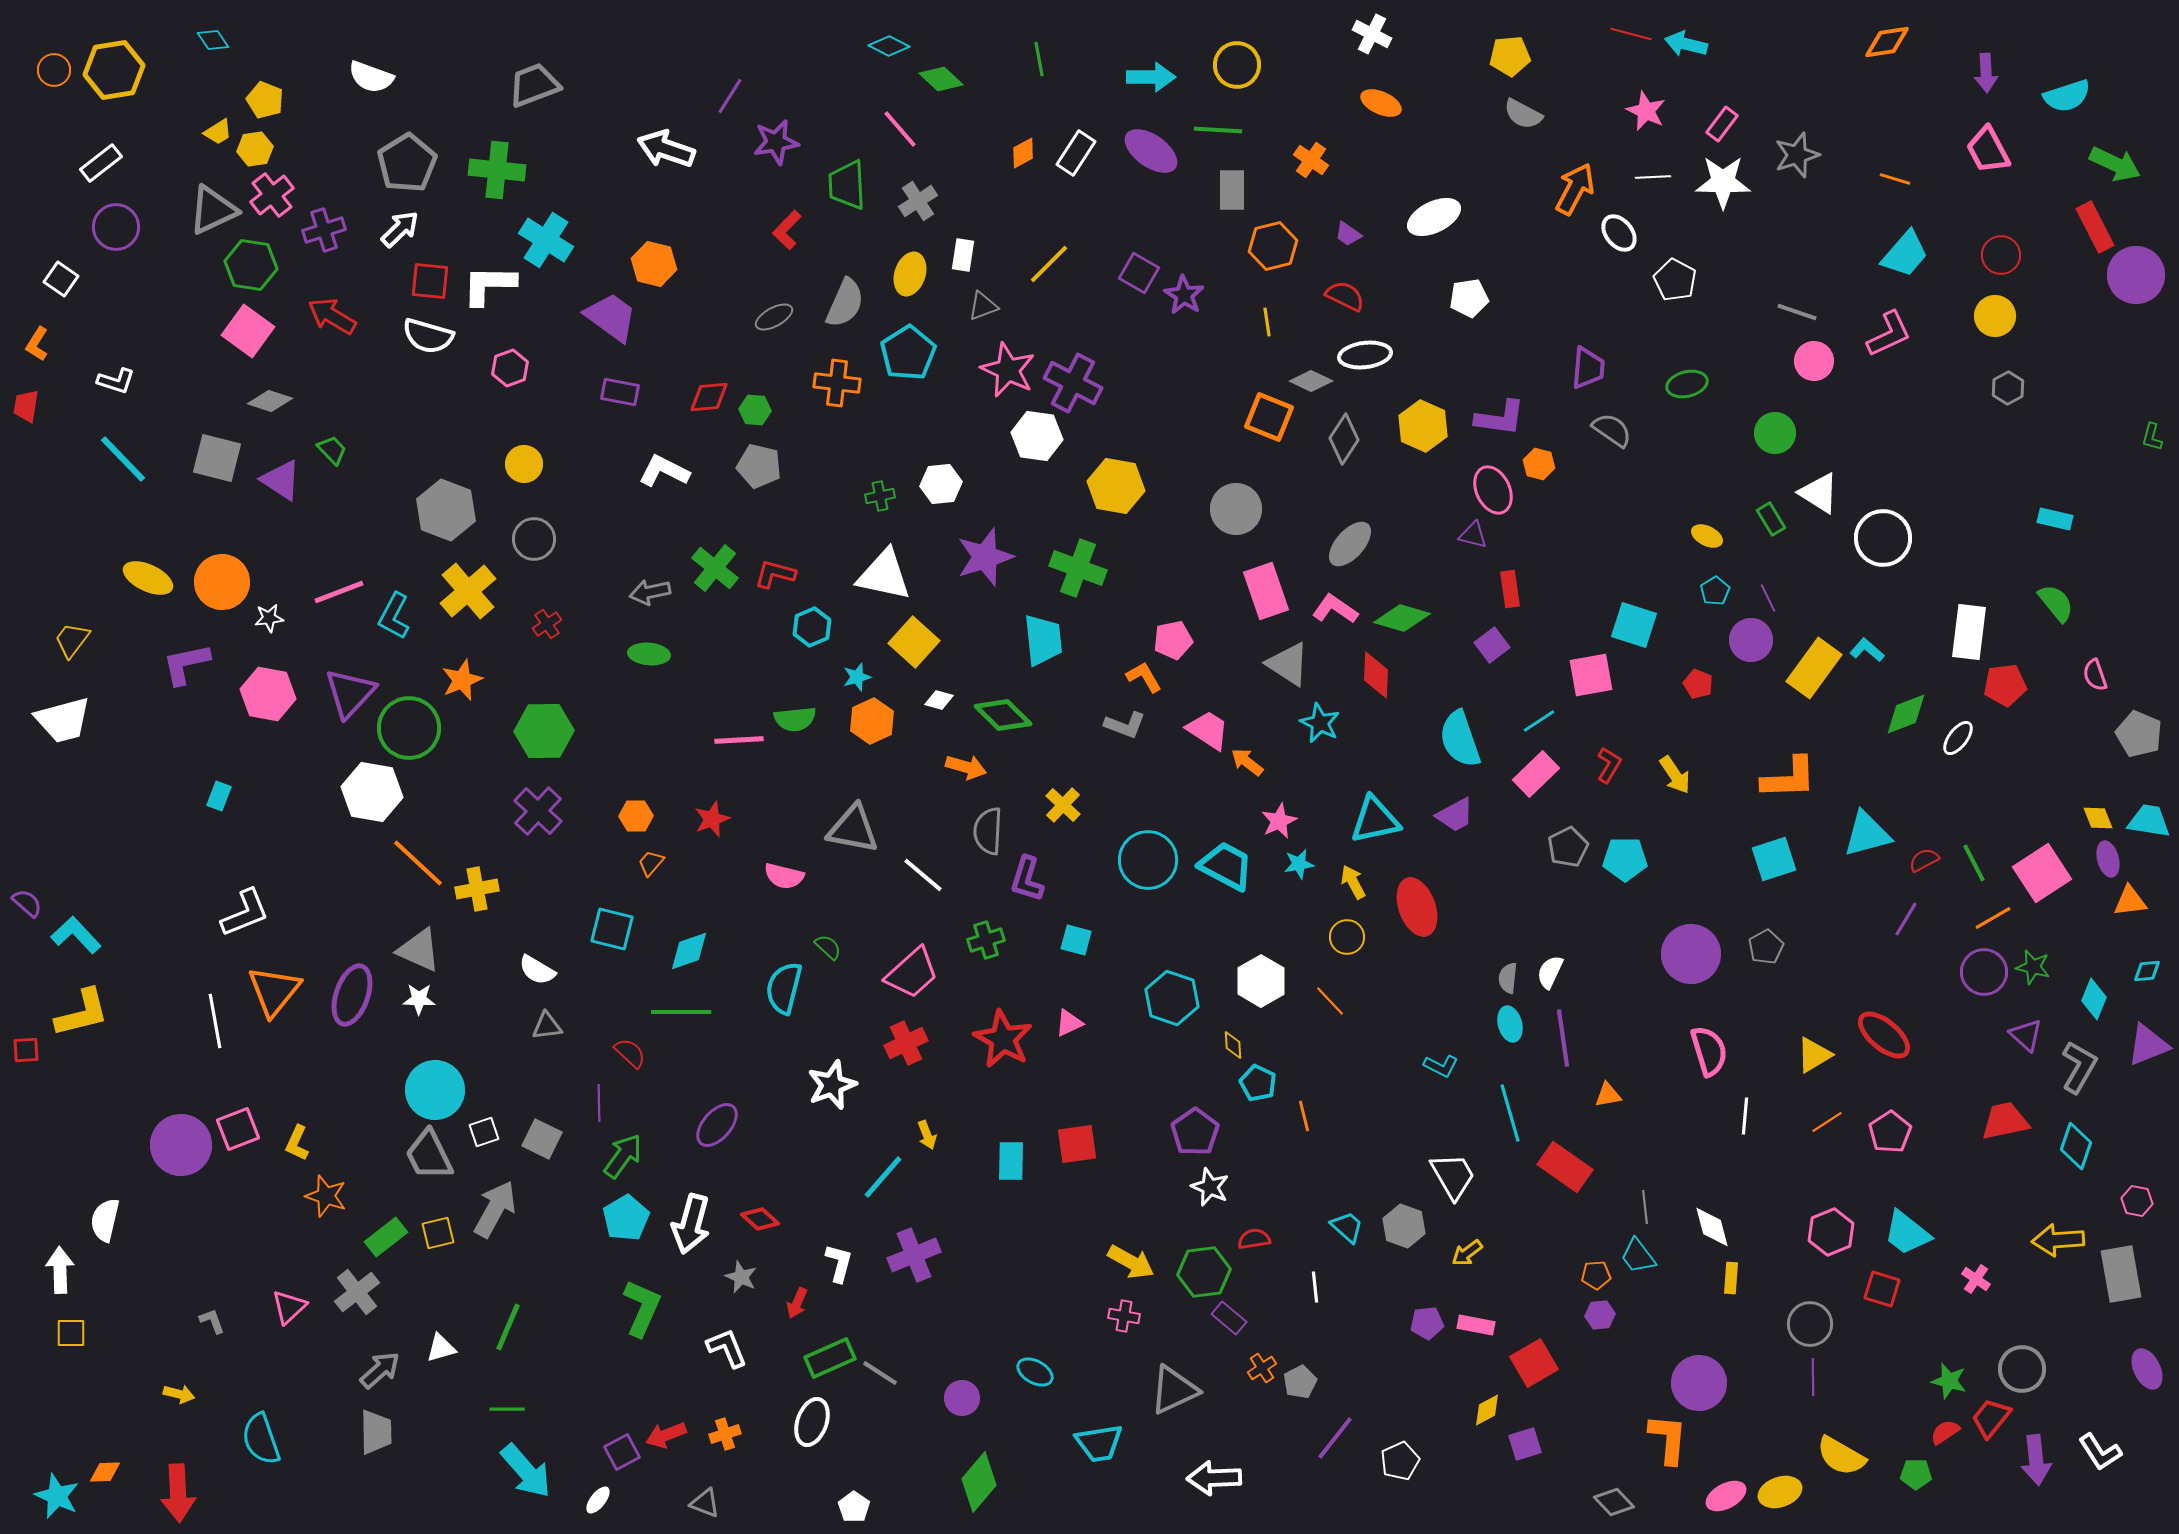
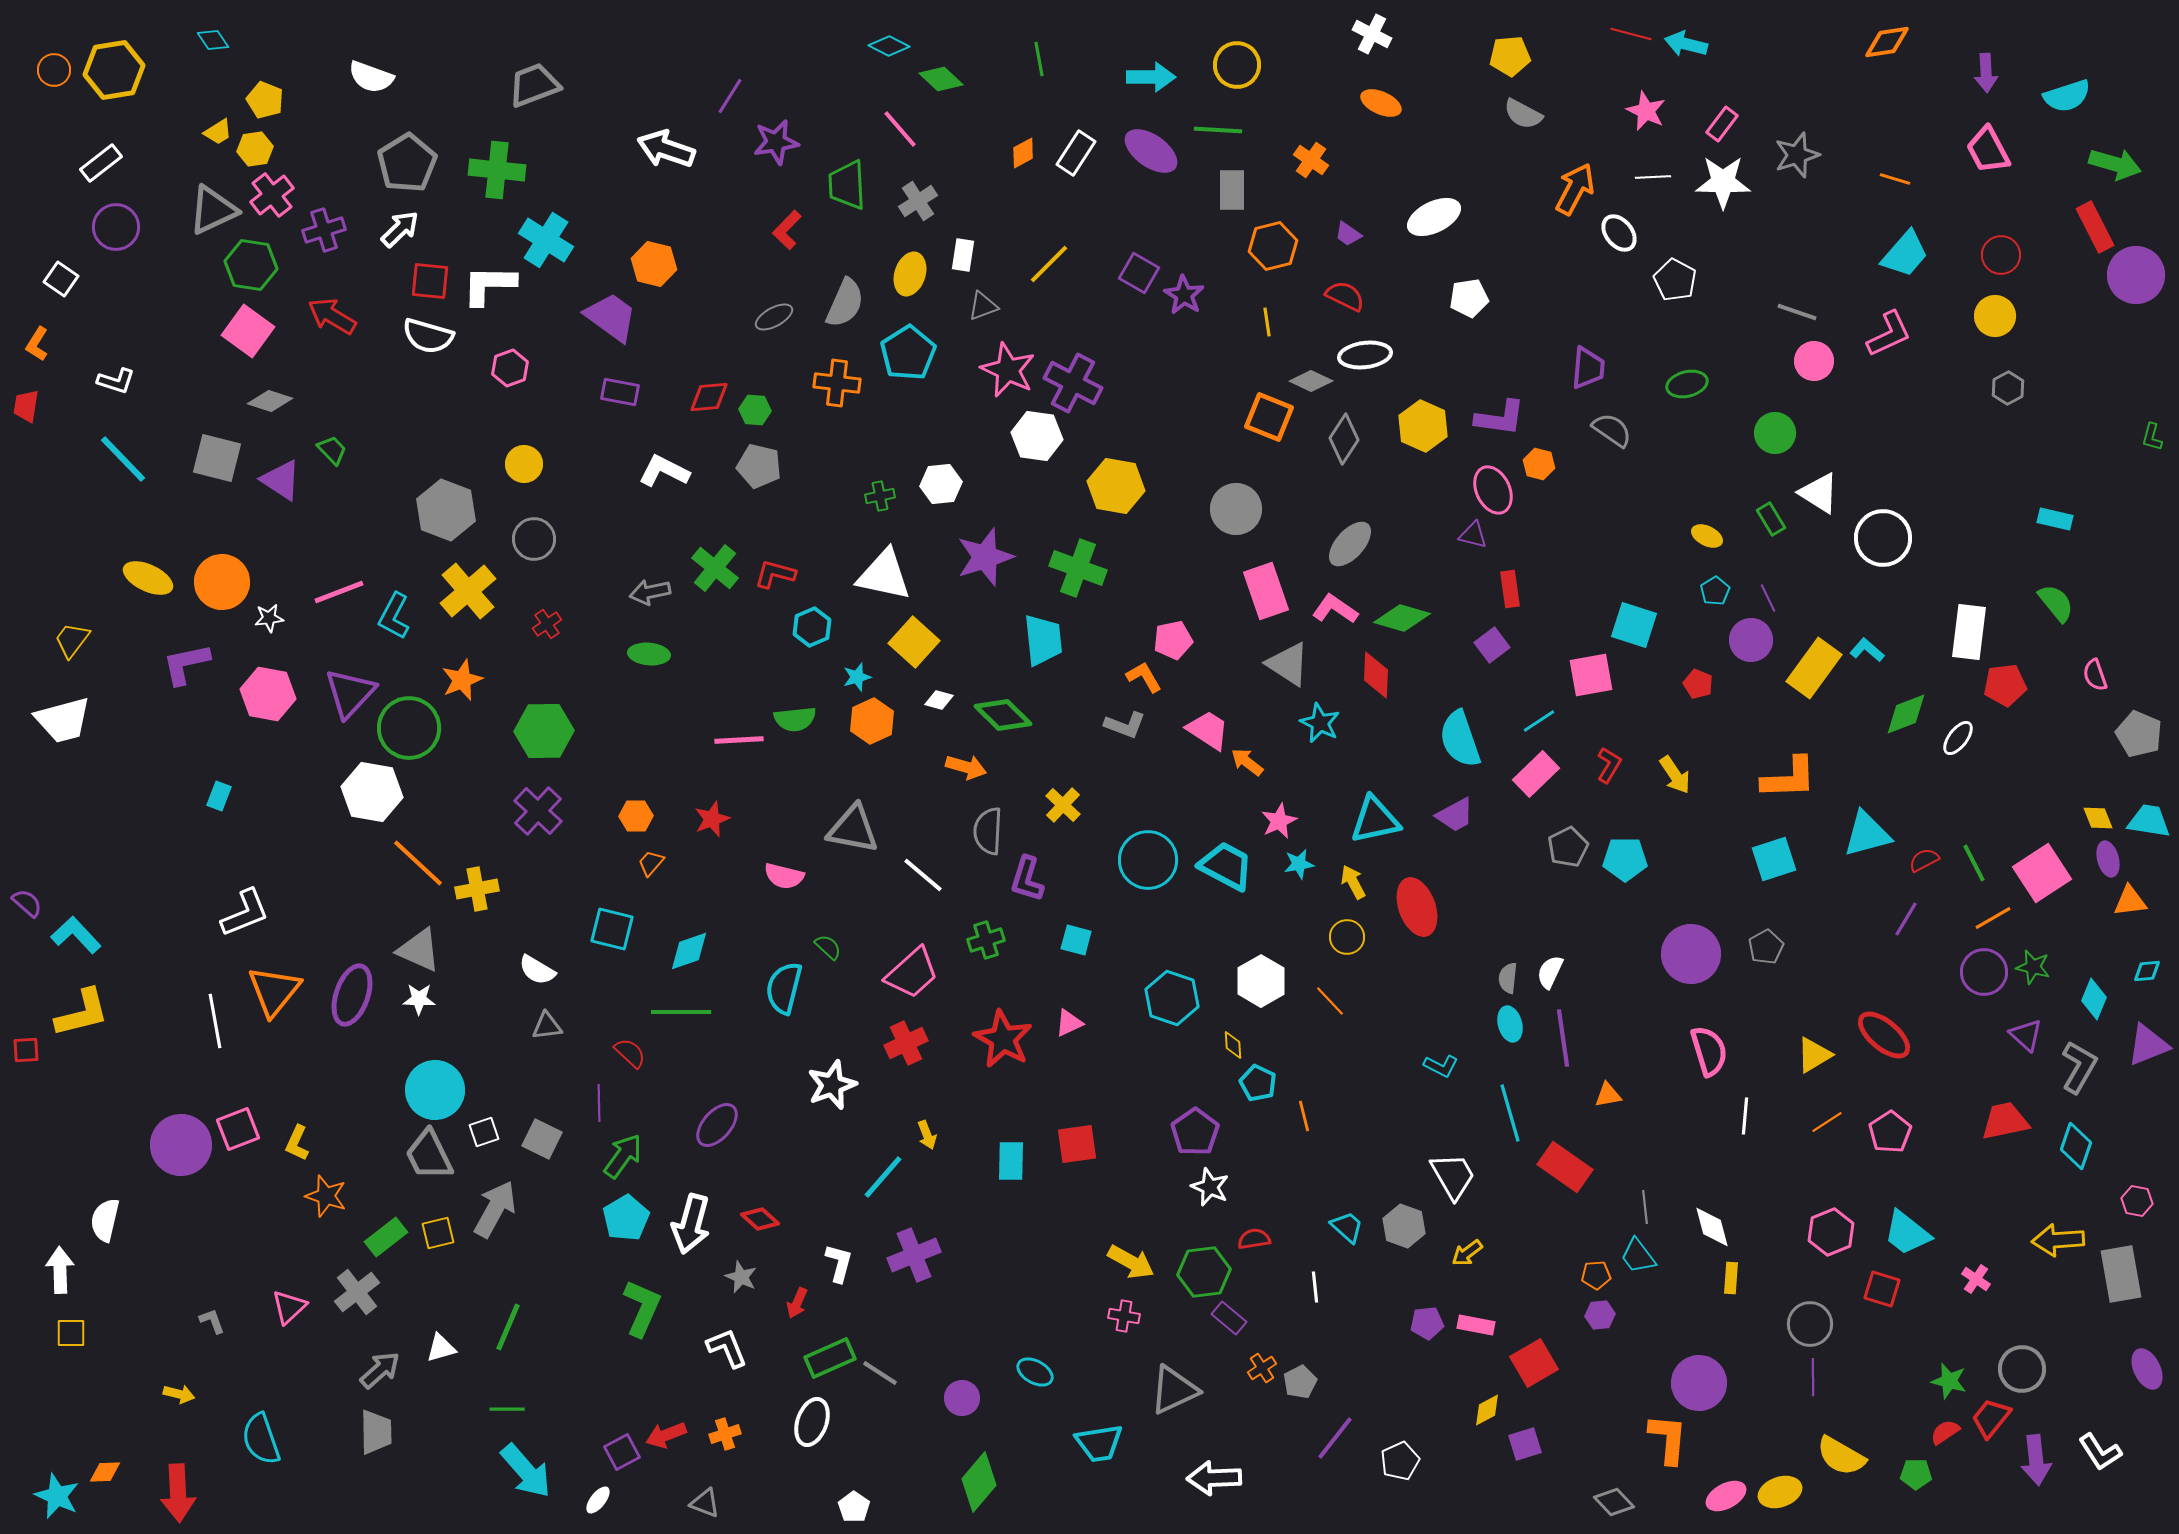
green arrow at (2115, 164): rotated 9 degrees counterclockwise
